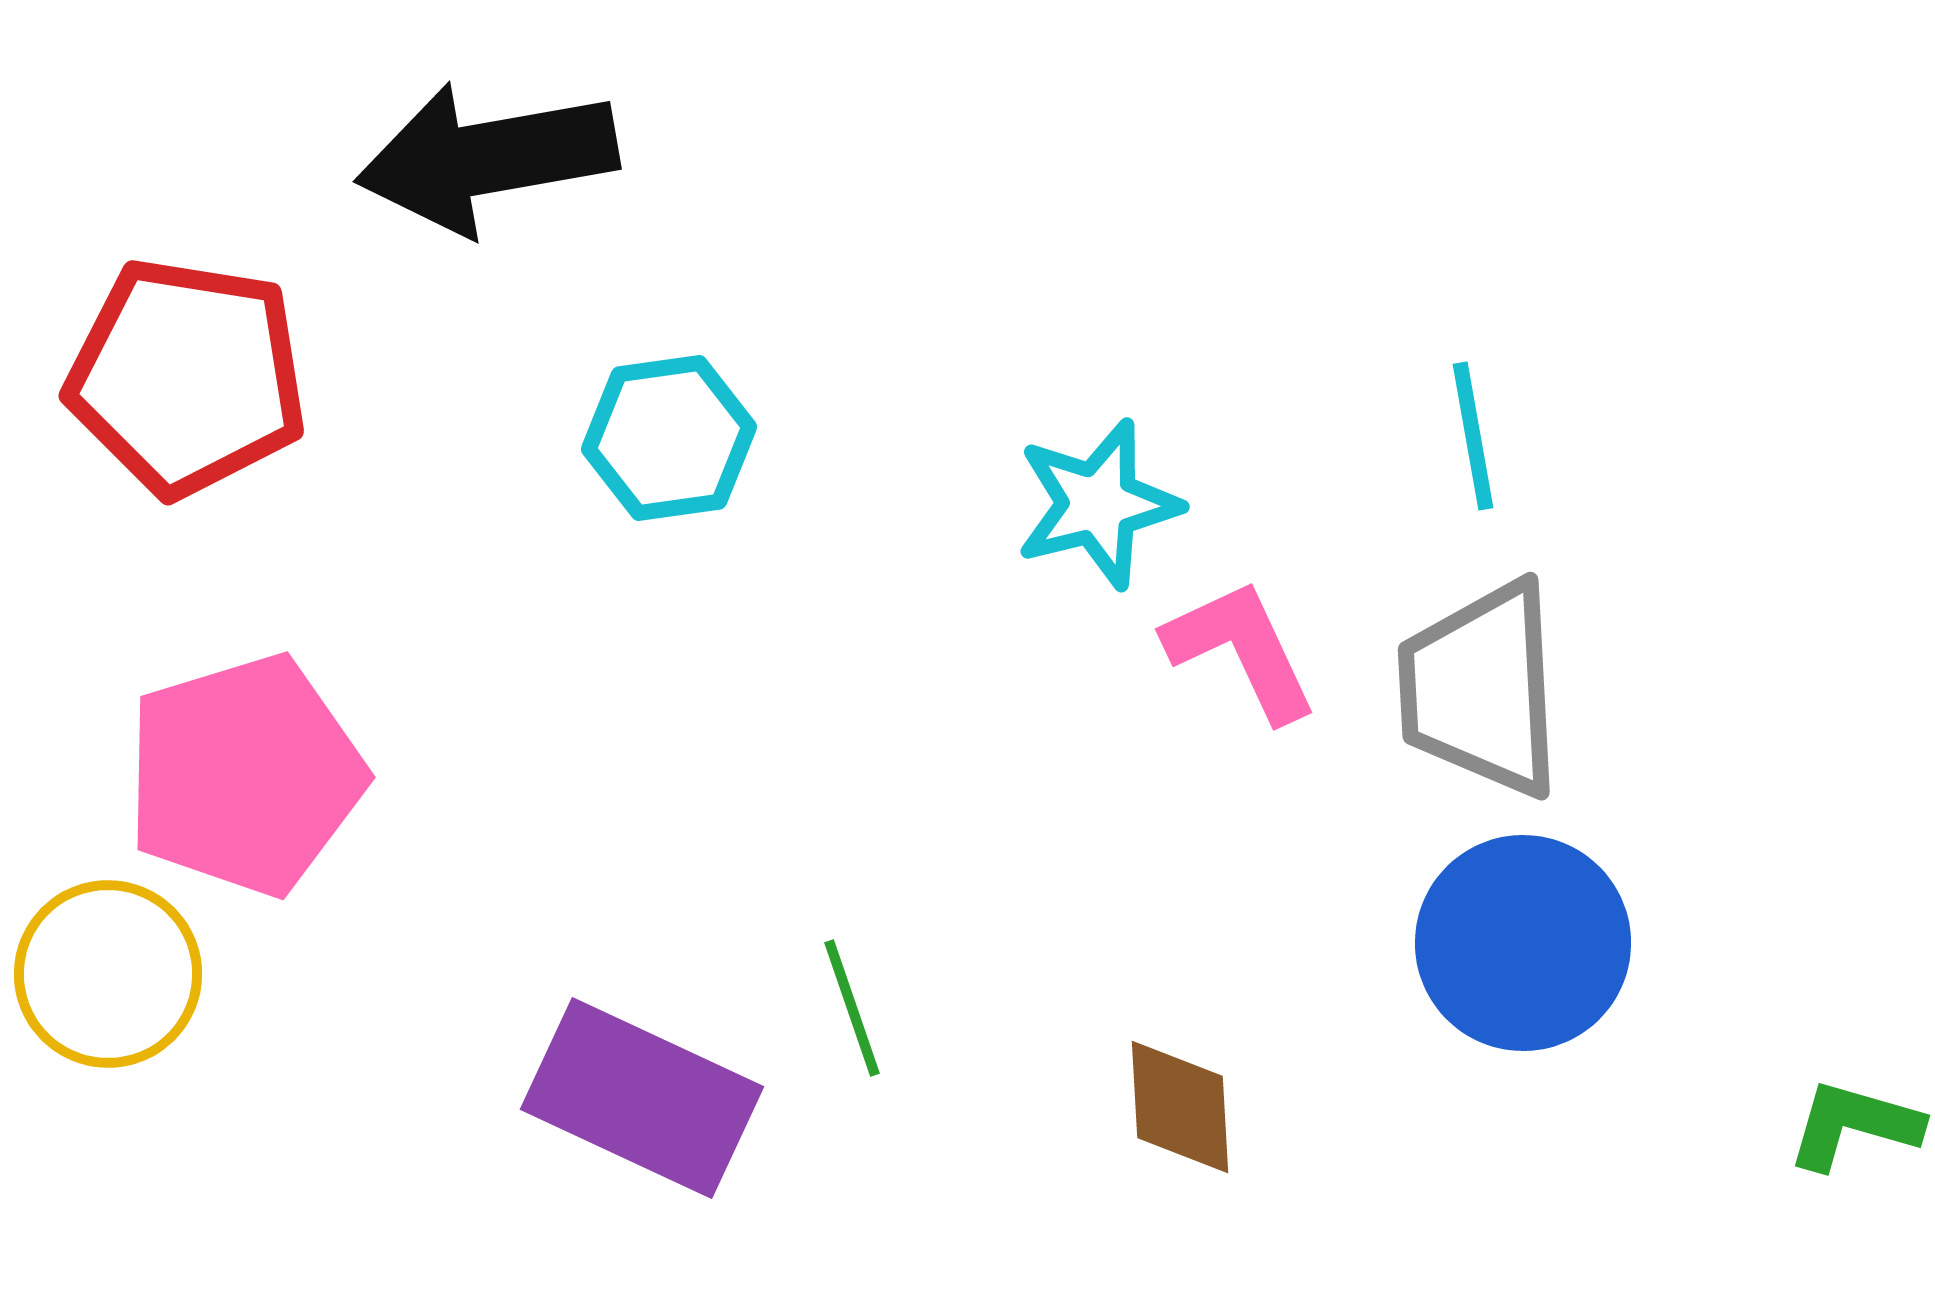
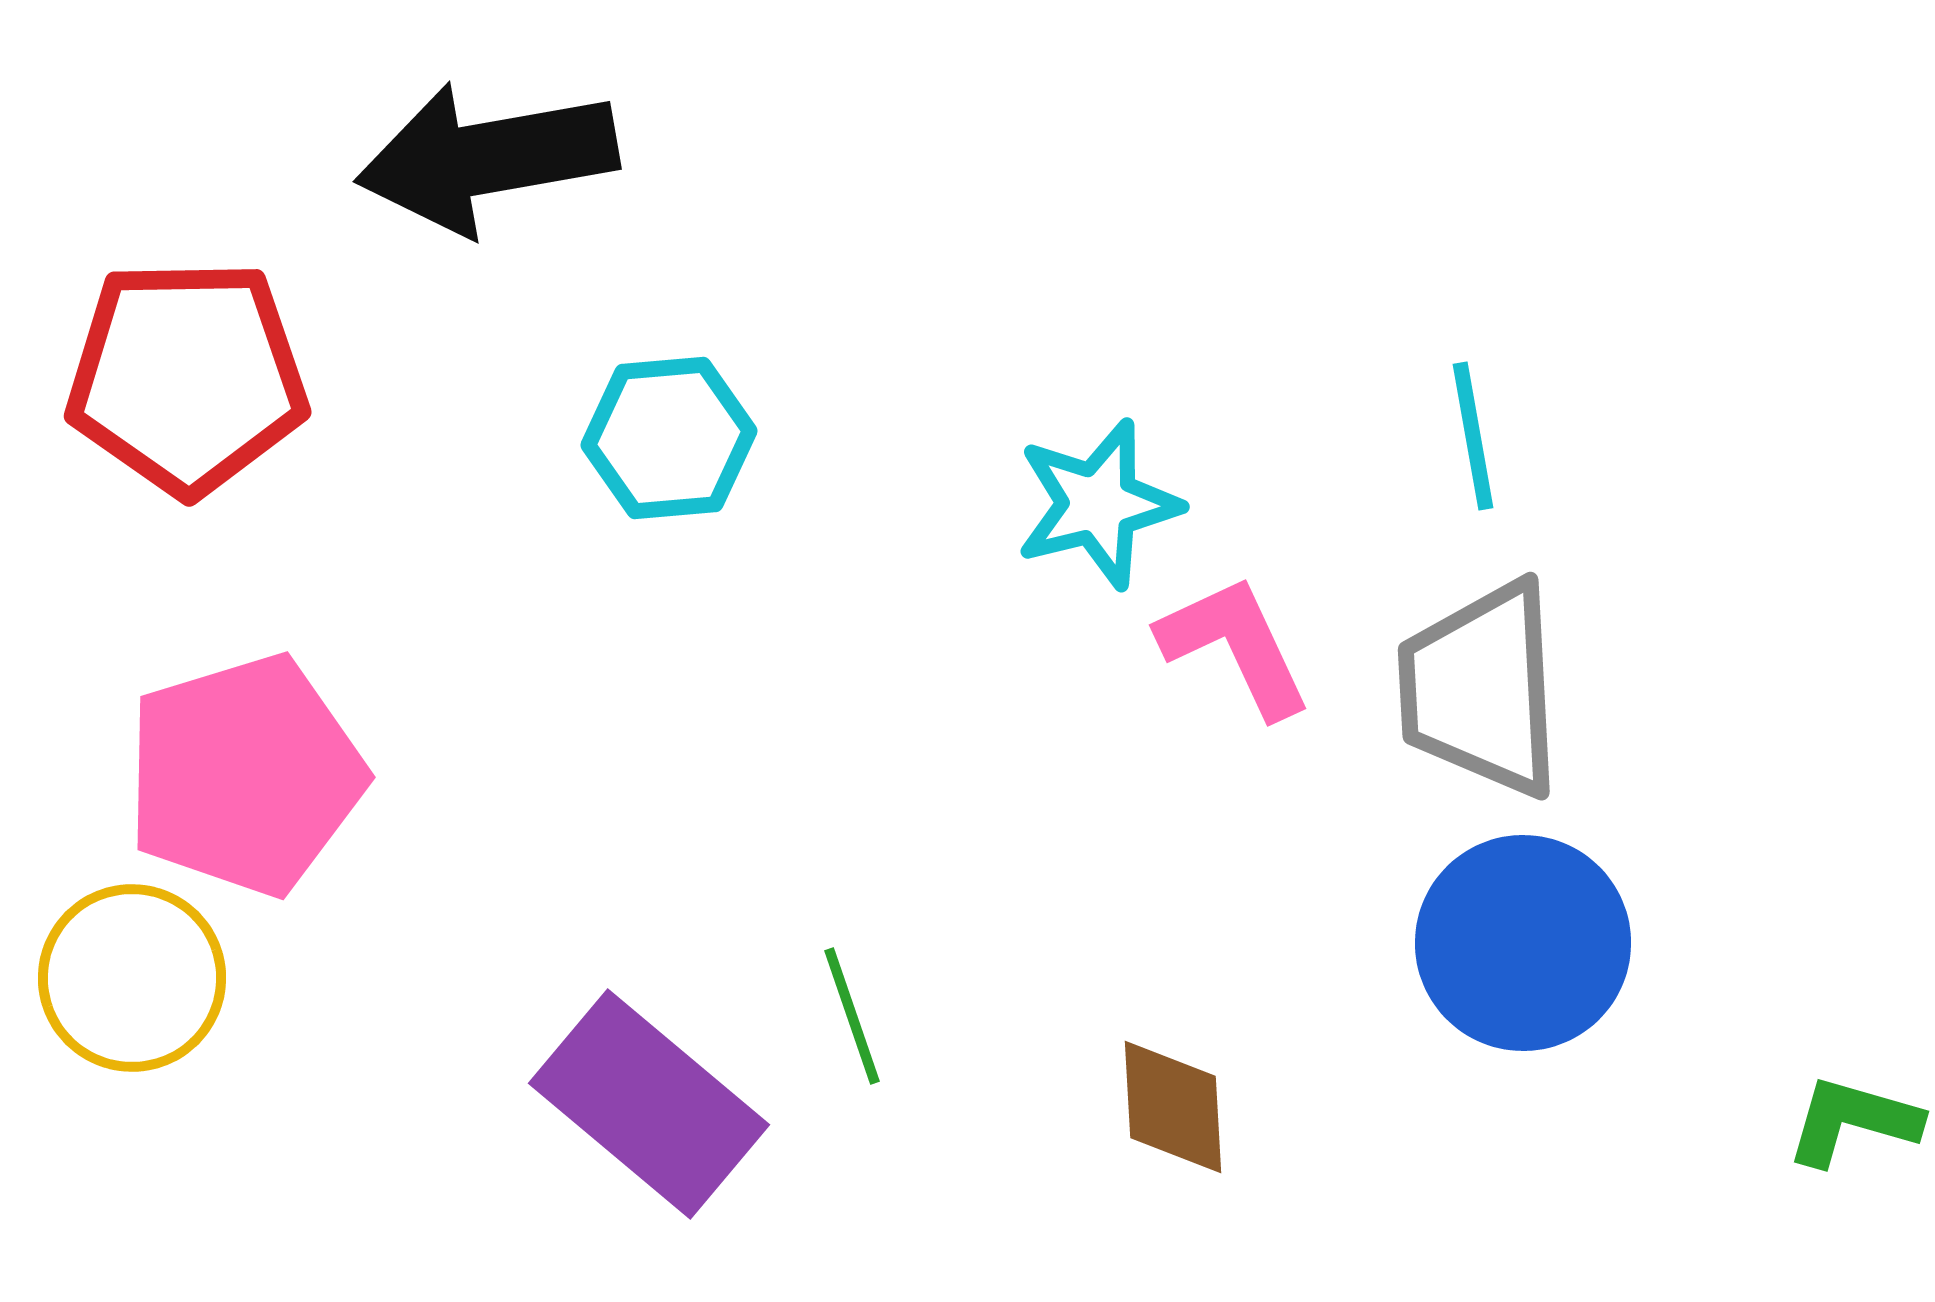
red pentagon: rotated 10 degrees counterclockwise
cyan hexagon: rotated 3 degrees clockwise
pink L-shape: moved 6 px left, 4 px up
yellow circle: moved 24 px right, 4 px down
green line: moved 8 px down
purple rectangle: moved 7 px right, 6 px down; rotated 15 degrees clockwise
brown diamond: moved 7 px left
green L-shape: moved 1 px left, 4 px up
